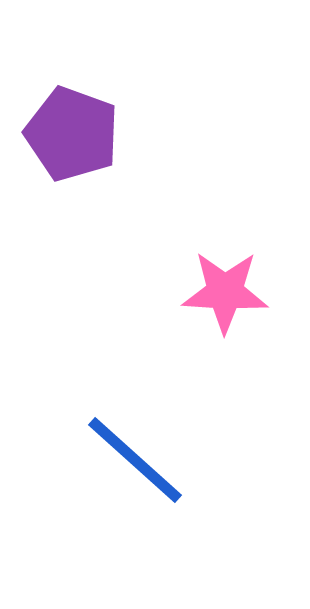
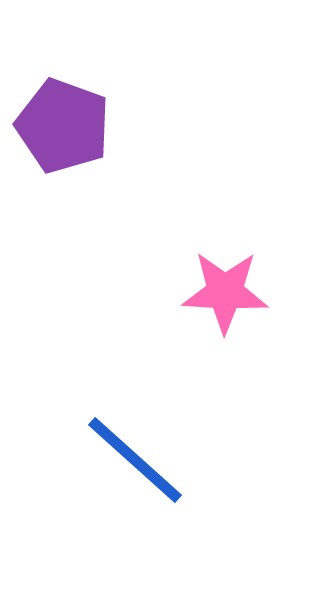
purple pentagon: moved 9 px left, 8 px up
